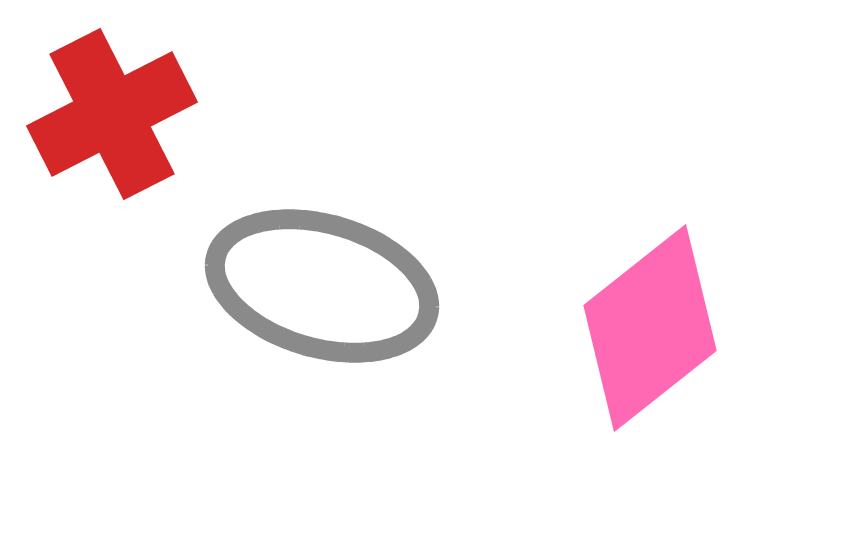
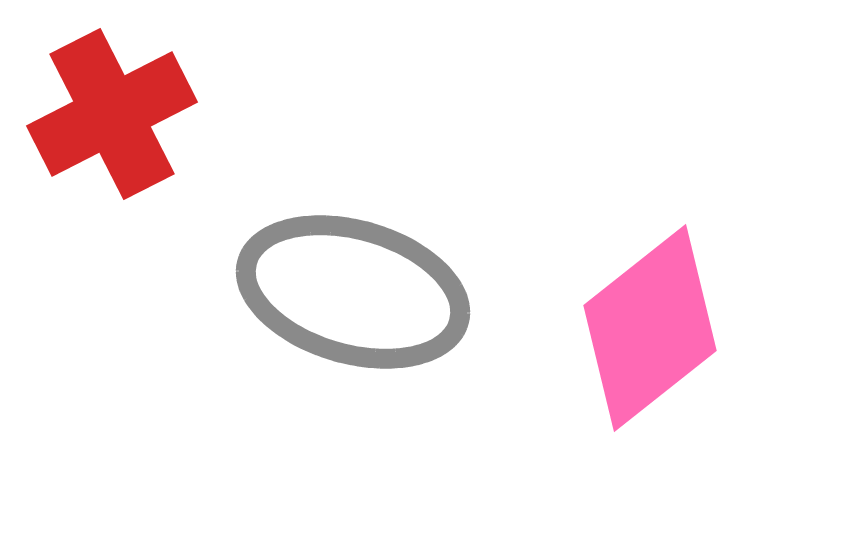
gray ellipse: moved 31 px right, 6 px down
